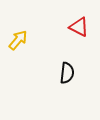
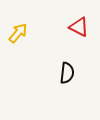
yellow arrow: moved 7 px up
